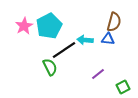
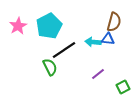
pink star: moved 6 px left
cyan arrow: moved 8 px right, 2 px down
